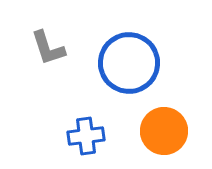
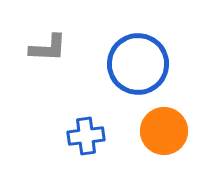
gray L-shape: rotated 69 degrees counterclockwise
blue circle: moved 9 px right, 1 px down
